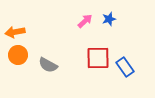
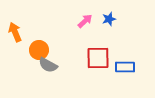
orange arrow: rotated 78 degrees clockwise
orange circle: moved 21 px right, 5 px up
blue rectangle: rotated 54 degrees counterclockwise
